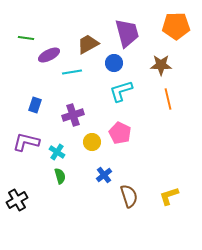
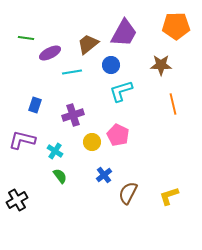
purple trapezoid: moved 3 px left; rotated 44 degrees clockwise
brown trapezoid: rotated 10 degrees counterclockwise
purple ellipse: moved 1 px right, 2 px up
blue circle: moved 3 px left, 2 px down
orange line: moved 5 px right, 5 px down
pink pentagon: moved 2 px left, 2 px down
purple L-shape: moved 4 px left, 2 px up
cyan cross: moved 2 px left, 1 px up
green semicircle: rotated 21 degrees counterclockwise
brown semicircle: moved 1 px left, 3 px up; rotated 135 degrees counterclockwise
